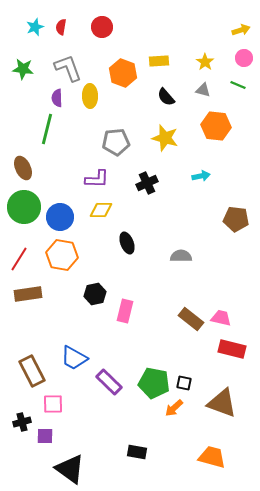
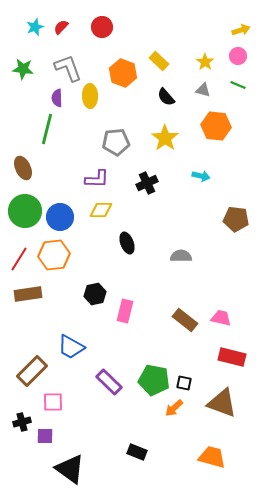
red semicircle at (61, 27): rotated 35 degrees clockwise
pink circle at (244, 58): moved 6 px left, 2 px up
yellow rectangle at (159, 61): rotated 48 degrees clockwise
yellow star at (165, 138): rotated 20 degrees clockwise
cyan arrow at (201, 176): rotated 24 degrees clockwise
green circle at (24, 207): moved 1 px right, 4 px down
orange hexagon at (62, 255): moved 8 px left; rotated 16 degrees counterclockwise
brown rectangle at (191, 319): moved 6 px left, 1 px down
red rectangle at (232, 349): moved 8 px down
blue trapezoid at (74, 358): moved 3 px left, 11 px up
brown rectangle at (32, 371): rotated 72 degrees clockwise
green pentagon at (154, 383): moved 3 px up
pink square at (53, 404): moved 2 px up
black rectangle at (137, 452): rotated 12 degrees clockwise
